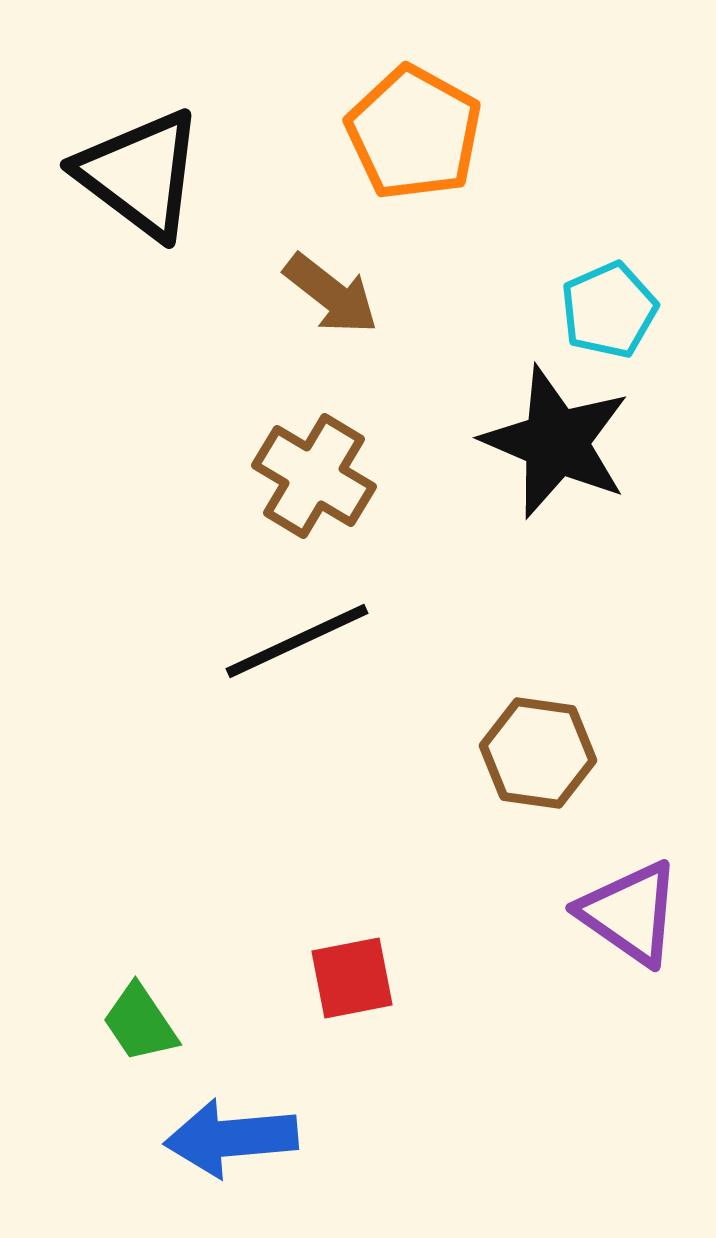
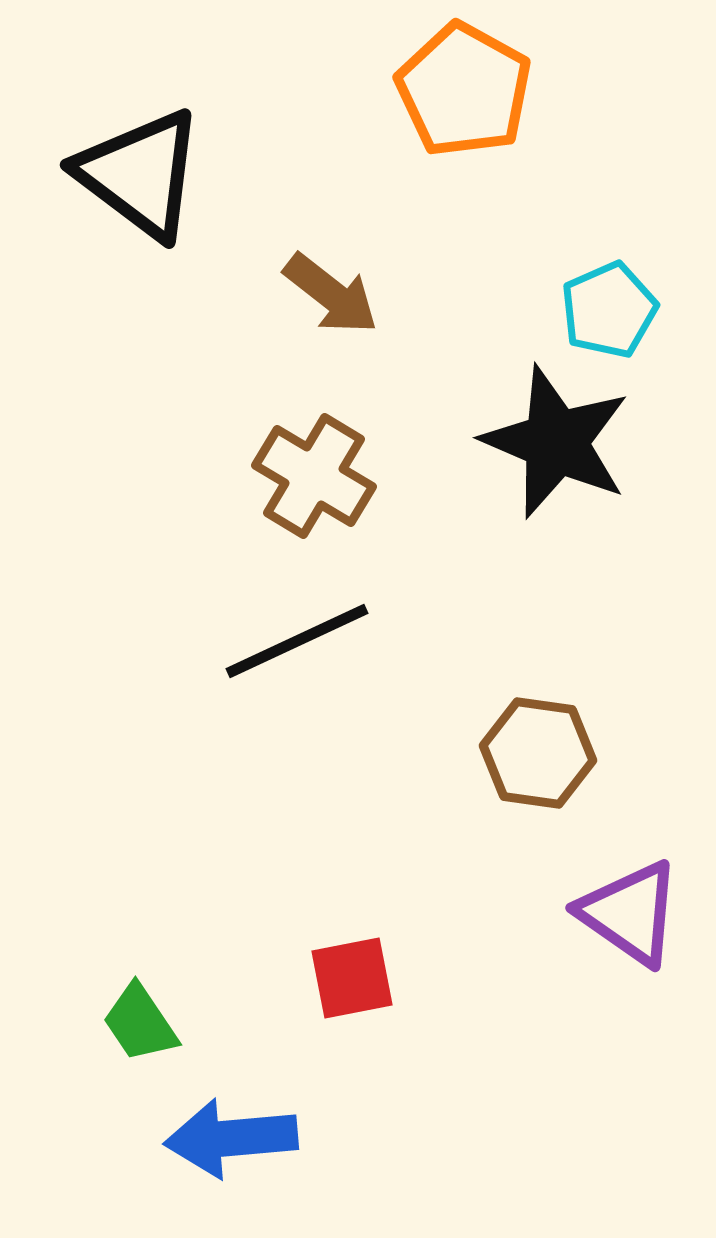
orange pentagon: moved 50 px right, 43 px up
